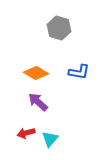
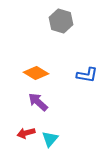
gray hexagon: moved 2 px right, 7 px up
blue L-shape: moved 8 px right, 3 px down
